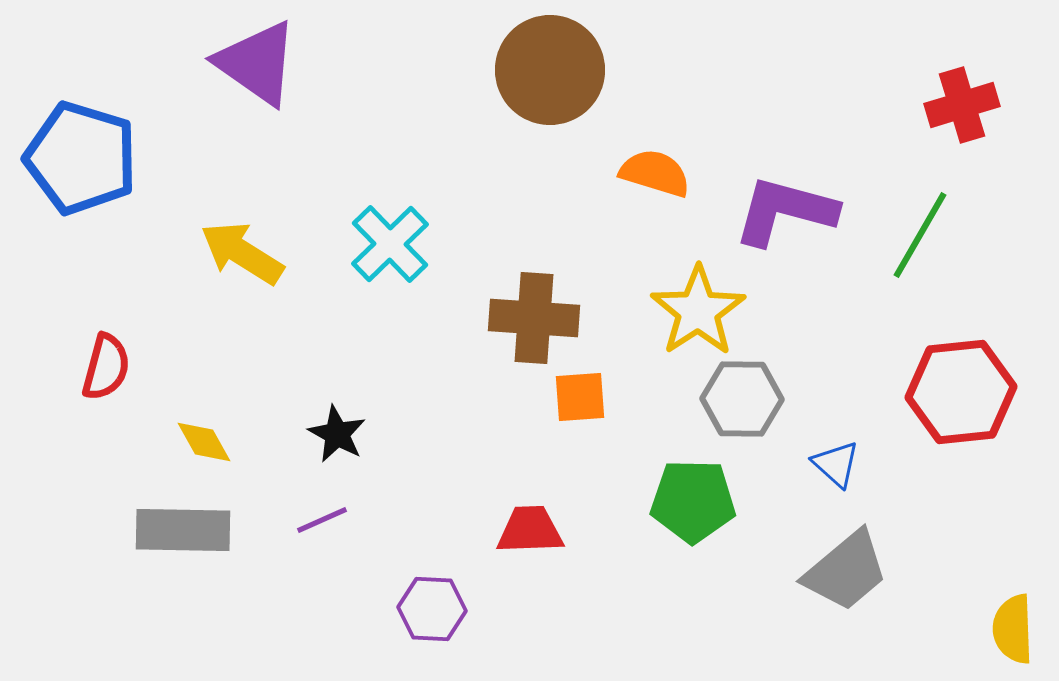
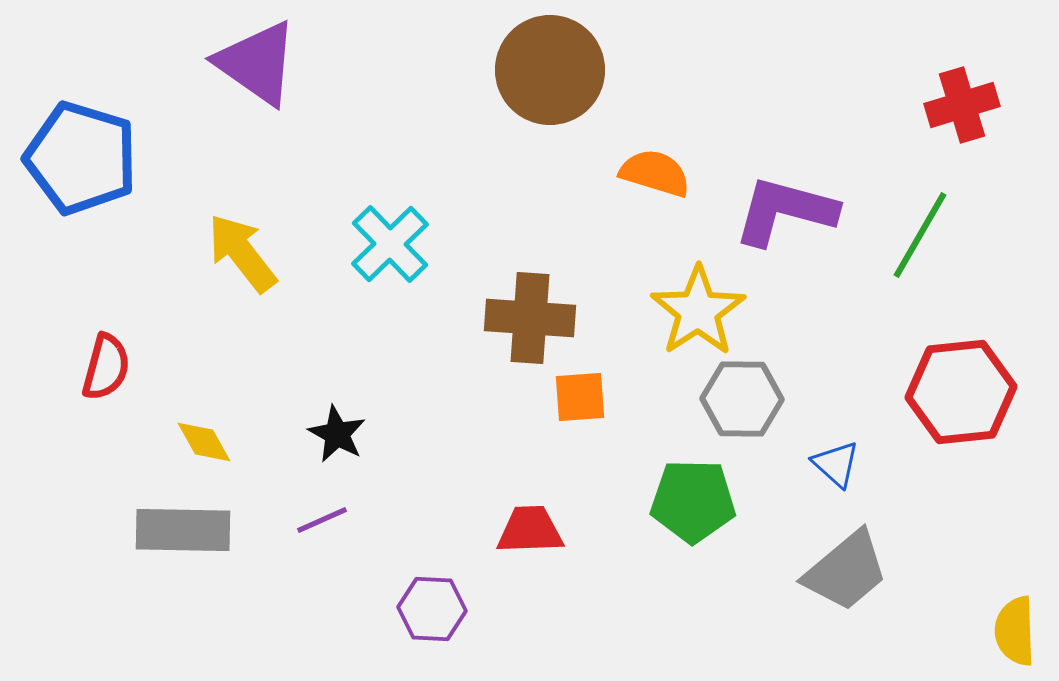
yellow arrow: rotated 20 degrees clockwise
brown cross: moved 4 px left
yellow semicircle: moved 2 px right, 2 px down
